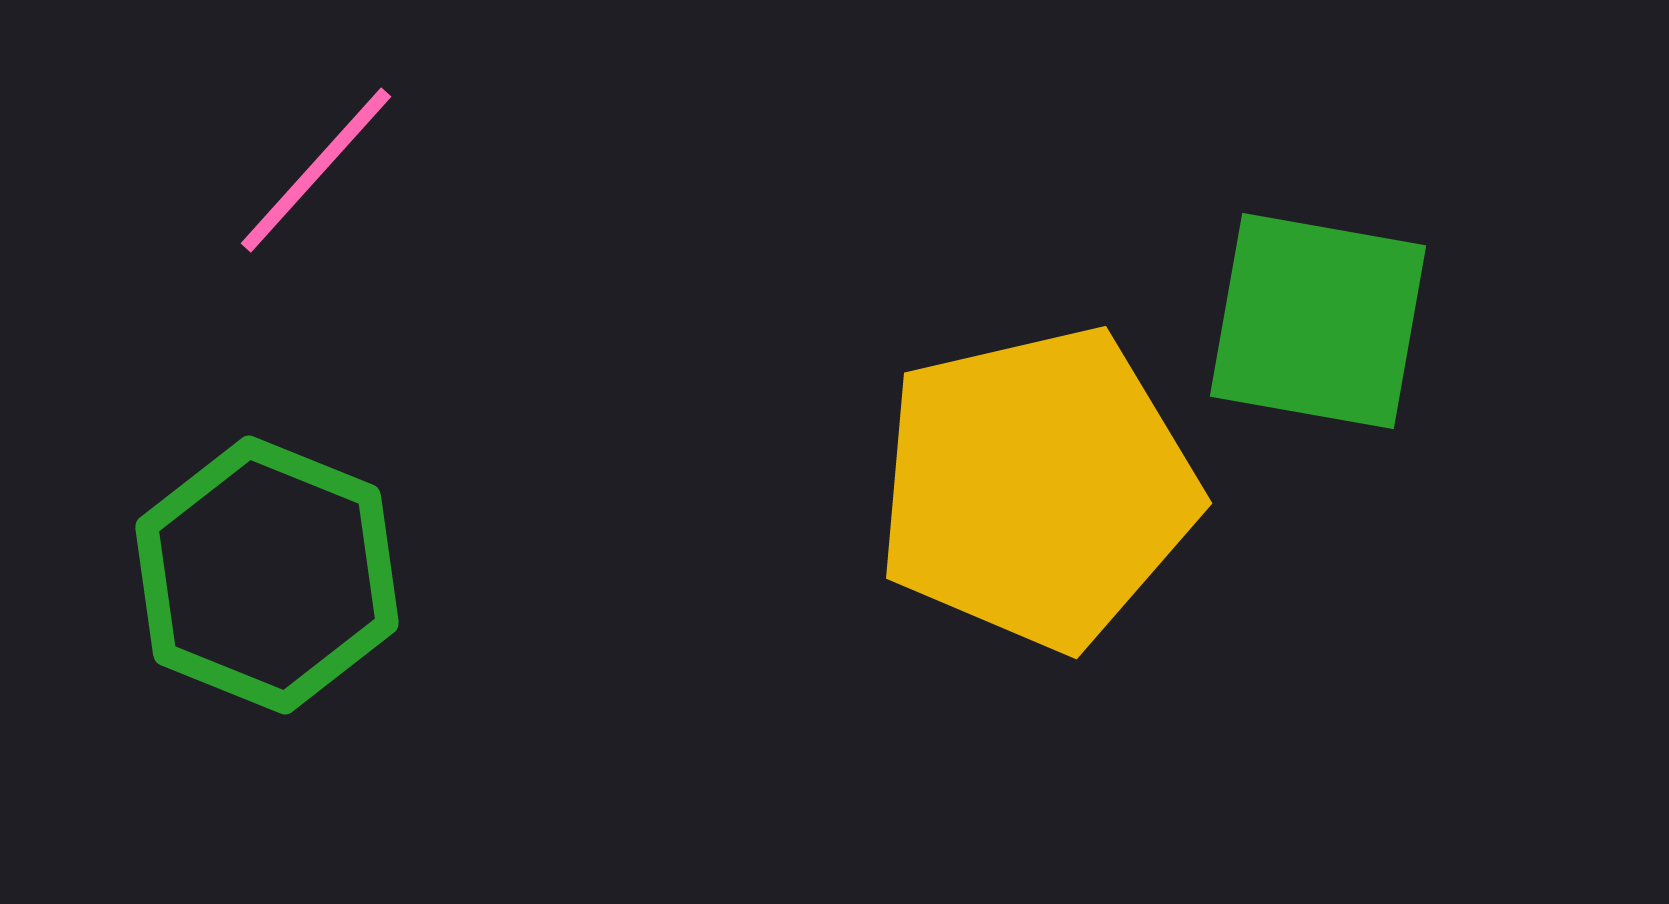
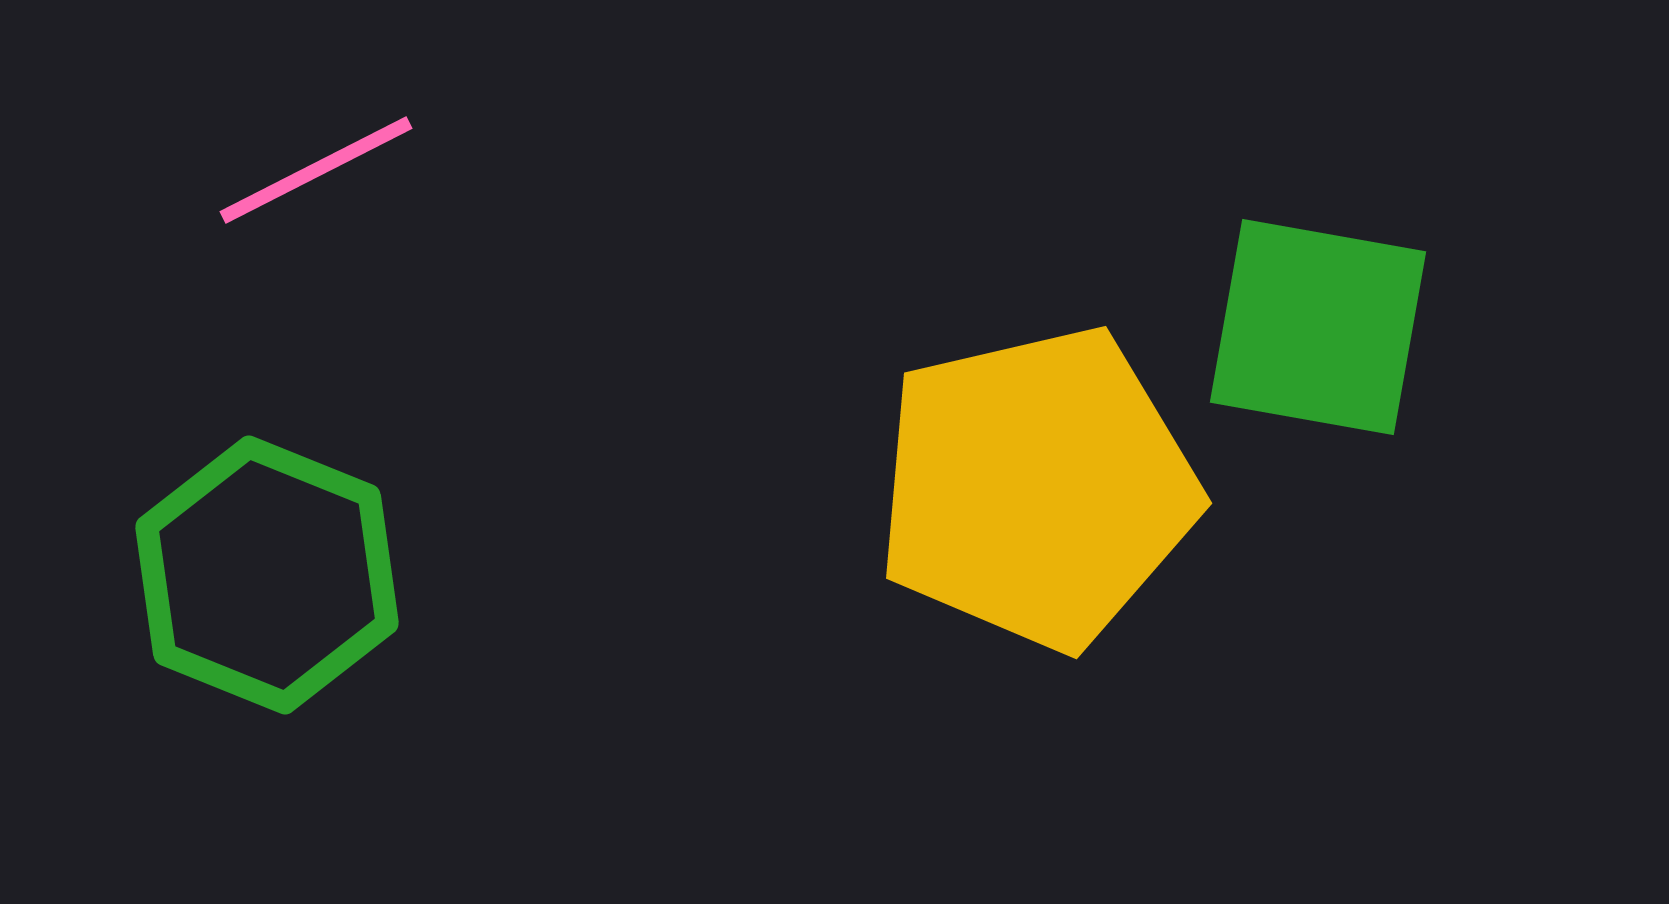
pink line: rotated 21 degrees clockwise
green square: moved 6 px down
